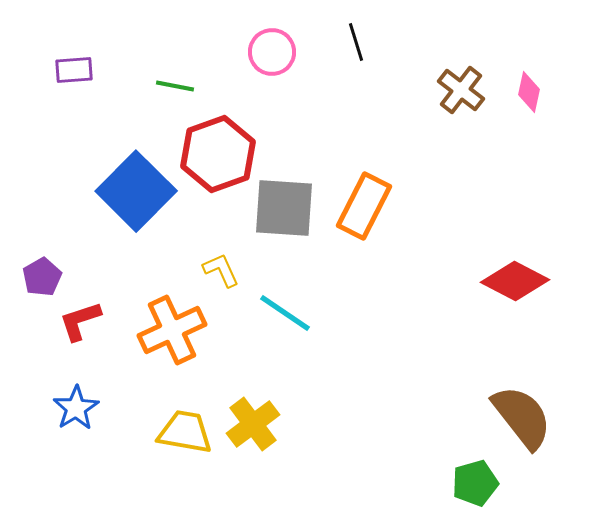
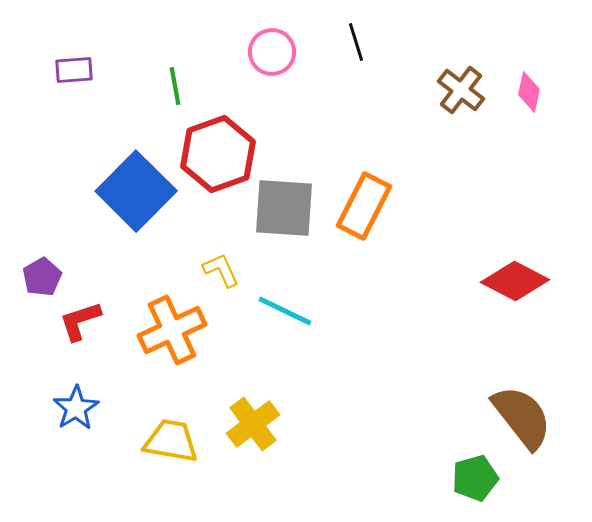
green line: rotated 69 degrees clockwise
cyan line: moved 2 px up; rotated 8 degrees counterclockwise
yellow trapezoid: moved 14 px left, 9 px down
green pentagon: moved 5 px up
